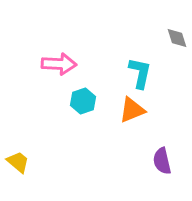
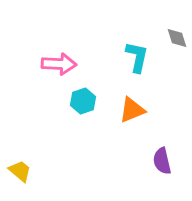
cyan L-shape: moved 3 px left, 16 px up
yellow trapezoid: moved 2 px right, 9 px down
